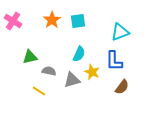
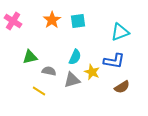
cyan semicircle: moved 4 px left, 3 px down
blue L-shape: rotated 80 degrees counterclockwise
brown semicircle: rotated 21 degrees clockwise
